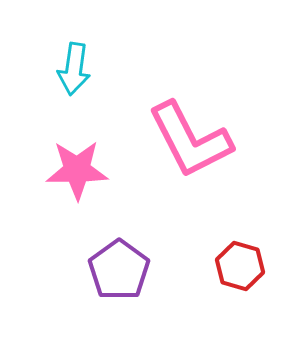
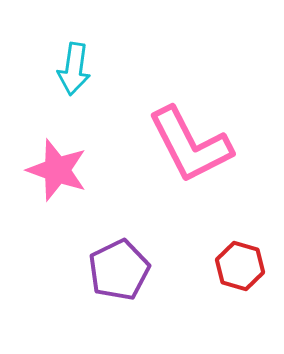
pink L-shape: moved 5 px down
pink star: moved 20 px left; rotated 20 degrees clockwise
purple pentagon: rotated 10 degrees clockwise
